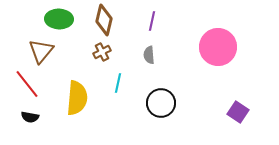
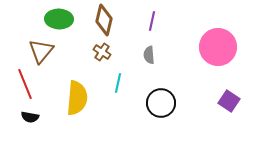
brown cross: rotated 30 degrees counterclockwise
red line: moved 2 px left; rotated 16 degrees clockwise
purple square: moved 9 px left, 11 px up
